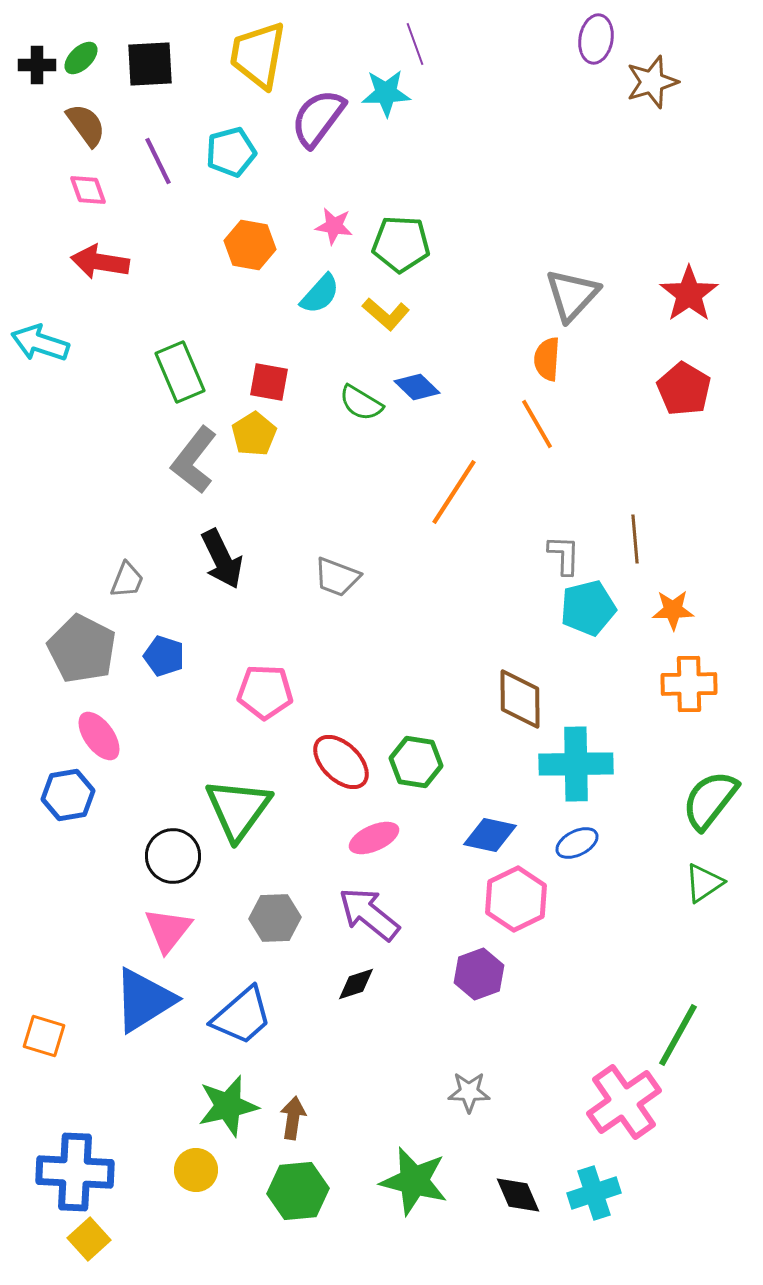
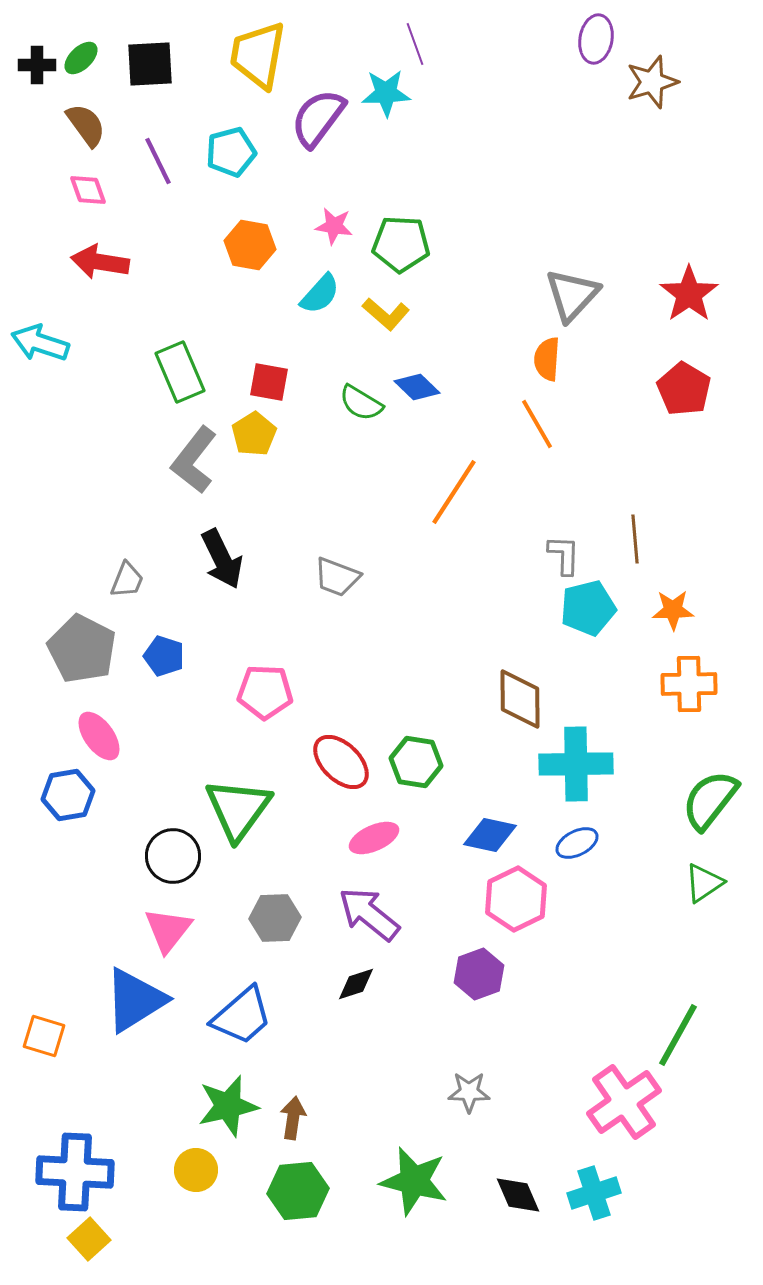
blue triangle at (144, 1000): moved 9 px left
